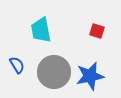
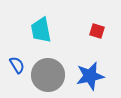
gray circle: moved 6 px left, 3 px down
